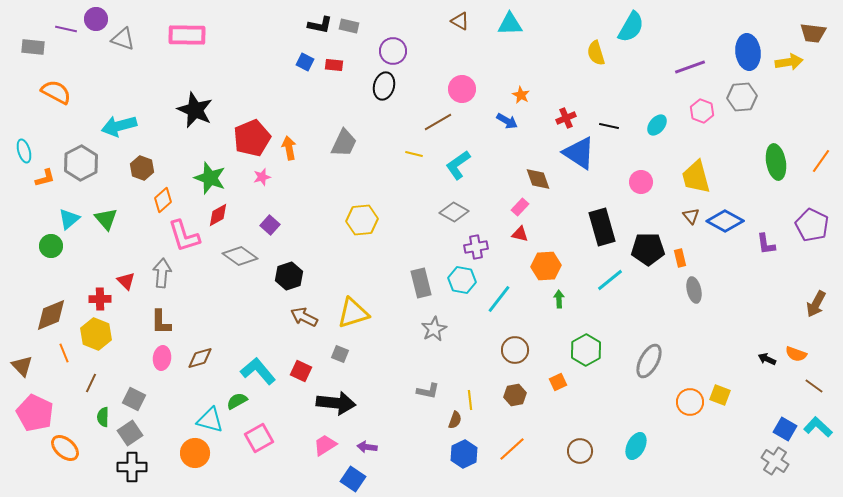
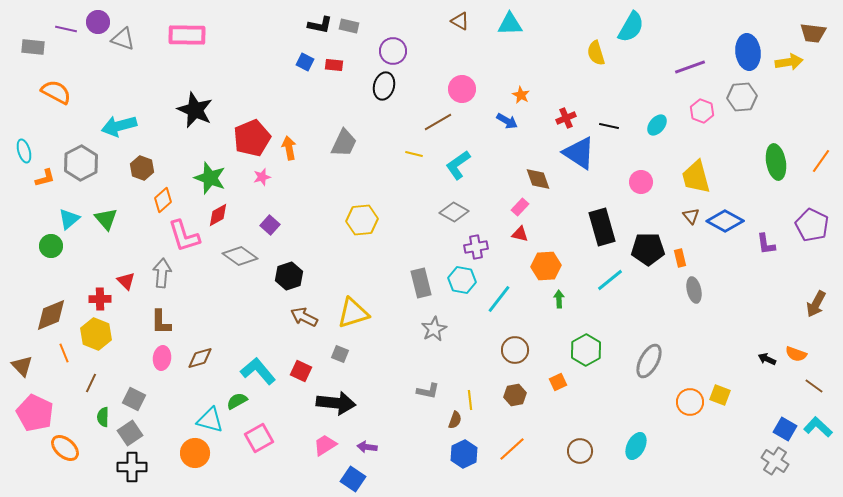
purple circle at (96, 19): moved 2 px right, 3 px down
